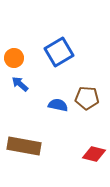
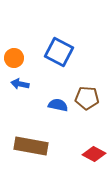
blue square: rotated 32 degrees counterclockwise
blue arrow: rotated 30 degrees counterclockwise
brown rectangle: moved 7 px right
red diamond: rotated 15 degrees clockwise
